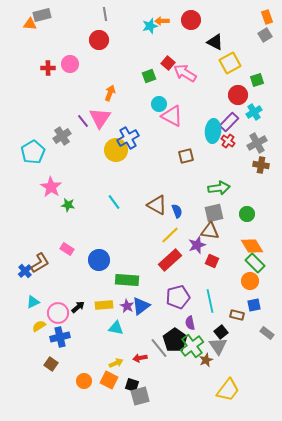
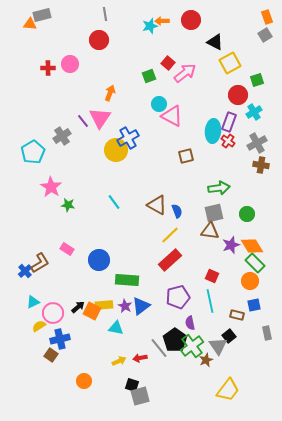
pink arrow at (185, 73): rotated 110 degrees clockwise
purple rectangle at (229, 122): rotated 24 degrees counterclockwise
purple star at (197, 245): moved 34 px right
red square at (212, 261): moved 15 px down
purple star at (127, 306): moved 2 px left
pink circle at (58, 313): moved 5 px left
black square at (221, 332): moved 8 px right, 4 px down
gray rectangle at (267, 333): rotated 40 degrees clockwise
blue cross at (60, 337): moved 2 px down
yellow arrow at (116, 363): moved 3 px right, 2 px up
brown square at (51, 364): moved 9 px up
orange square at (109, 380): moved 17 px left, 69 px up
